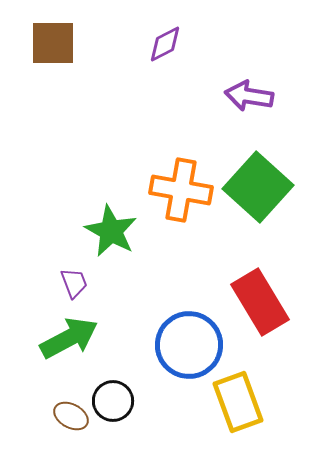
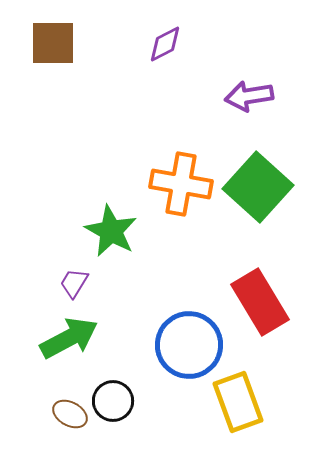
purple arrow: rotated 18 degrees counterclockwise
orange cross: moved 6 px up
purple trapezoid: rotated 128 degrees counterclockwise
brown ellipse: moved 1 px left, 2 px up
